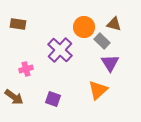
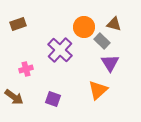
brown rectangle: rotated 28 degrees counterclockwise
